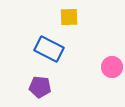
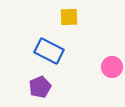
blue rectangle: moved 2 px down
purple pentagon: rotated 30 degrees counterclockwise
